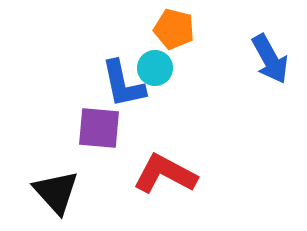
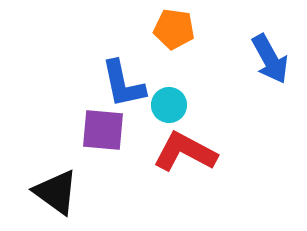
orange pentagon: rotated 6 degrees counterclockwise
cyan circle: moved 14 px right, 37 px down
purple square: moved 4 px right, 2 px down
red L-shape: moved 20 px right, 22 px up
black triangle: rotated 12 degrees counterclockwise
